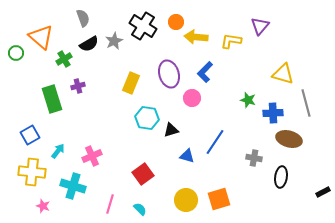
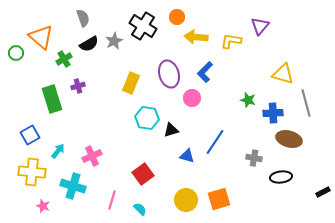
orange circle: moved 1 px right, 5 px up
black ellipse: rotated 75 degrees clockwise
pink line: moved 2 px right, 4 px up
